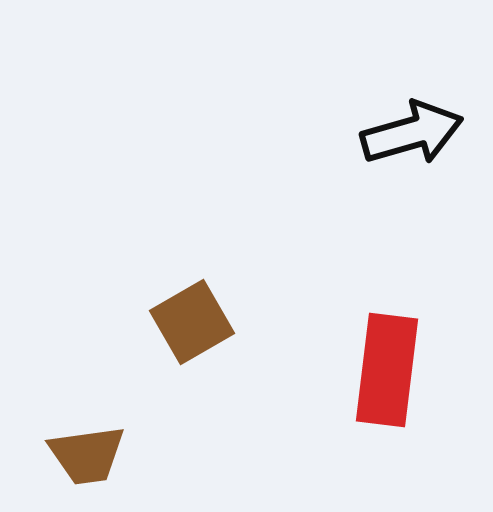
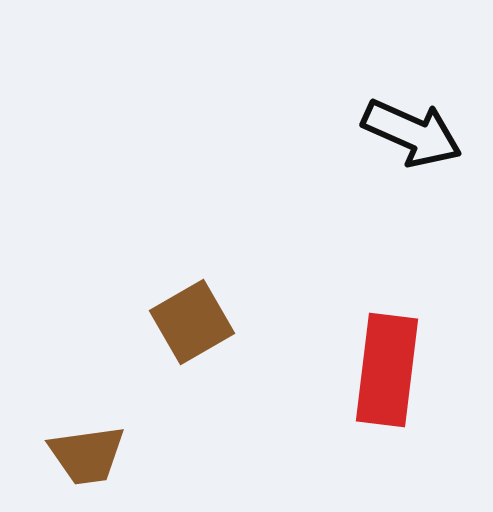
black arrow: rotated 40 degrees clockwise
